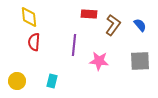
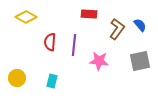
yellow diamond: moved 3 px left; rotated 55 degrees counterclockwise
brown L-shape: moved 4 px right, 4 px down
red semicircle: moved 16 px right
gray square: rotated 10 degrees counterclockwise
yellow circle: moved 3 px up
